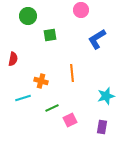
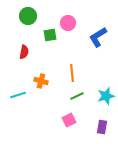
pink circle: moved 13 px left, 13 px down
blue L-shape: moved 1 px right, 2 px up
red semicircle: moved 11 px right, 7 px up
cyan line: moved 5 px left, 3 px up
green line: moved 25 px right, 12 px up
pink square: moved 1 px left
